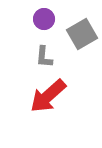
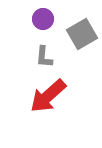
purple circle: moved 1 px left
